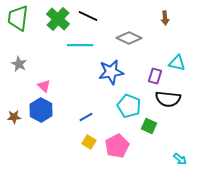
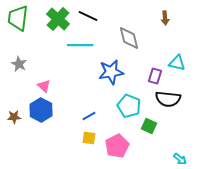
gray diamond: rotated 50 degrees clockwise
blue line: moved 3 px right, 1 px up
yellow square: moved 4 px up; rotated 24 degrees counterclockwise
